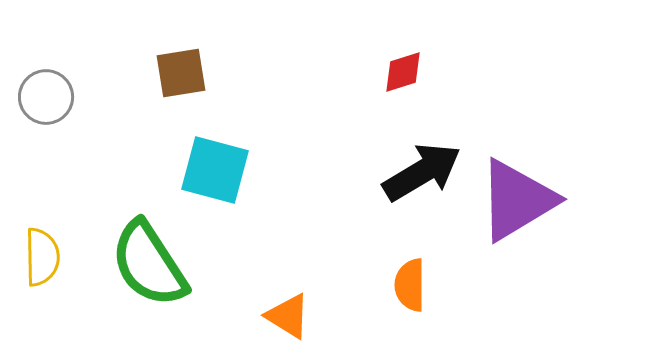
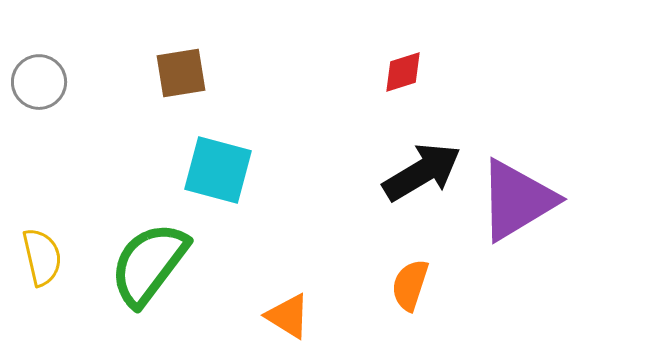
gray circle: moved 7 px left, 15 px up
cyan square: moved 3 px right
yellow semicircle: rotated 12 degrees counterclockwise
green semicircle: rotated 70 degrees clockwise
orange semicircle: rotated 18 degrees clockwise
